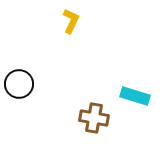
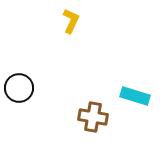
black circle: moved 4 px down
brown cross: moved 1 px left, 1 px up
